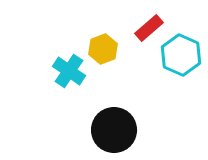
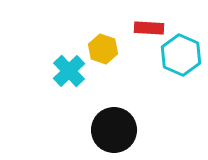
red rectangle: rotated 44 degrees clockwise
yellow hexagon: rotated 20 degrees counterclockwise
cyan cross: rotated 12 degrees clockwise
